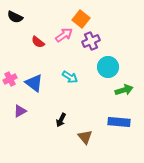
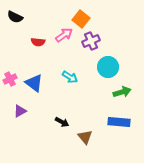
red semicircle: rotated 32 degrees counterclockwise
green arrow: moved 2 px left, 2 px down
black arrow: moved 1 px right, 2 px down; rotated 88 degrees counterclockwise
